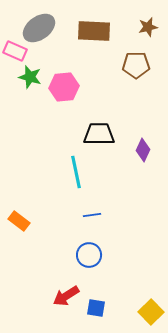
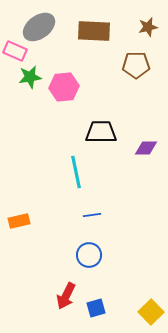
gray ellipse: moved 1 px up
green star: rotated 25 degrees counterclockwise
black trapezoid: moved 2 px right, 2 px up
purple diamond: moved 3 px right, 2 px up; rotated 65 degrees clockwise
orange rectangle: rotated 50 degrees counterclockwise
red arrow: rotated 32 degrees counterclockwise
blue square: rotated 24 degrees counterclockwise
